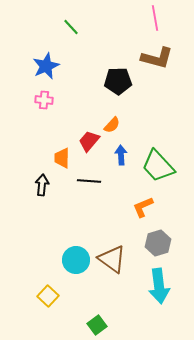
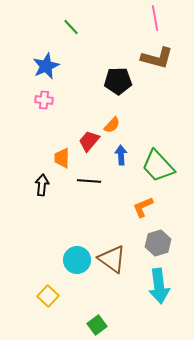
cyan circle: moved 1 px right
